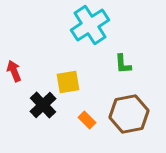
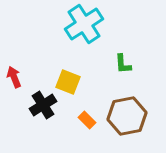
cyan cross: moved 6 px left, 1 px up
red arrow: moved 6 px down
yellow square: rotated 30 degrees clockwise
black cross: rotated 12 degrees clockwise
brown hexagon: moved 2 px left, 2 px down
